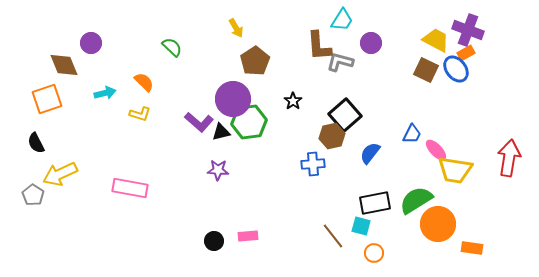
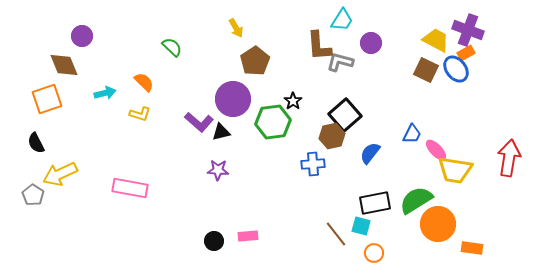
purple circle at (91, 43): moved 9 px left, 7 px up
green hexagon at (249, 122): moved 24 px right
brown line at (333, 236): moved 3 px right, 2 px up
